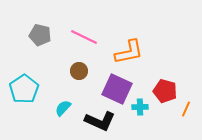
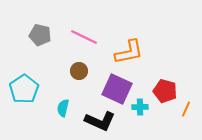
cyan semicircle: rotated 30 degrees counterclockwise
